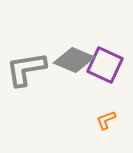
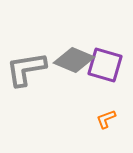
purple square: rotated 9 degrees counterclockwise
orange L-shape: moved 1 px up
